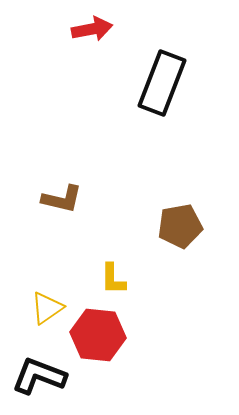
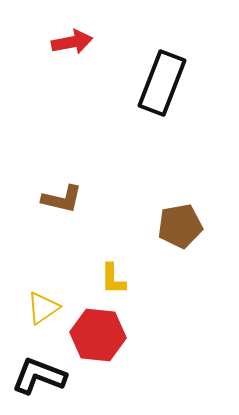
red arrow: moved 20 px left, 13 px down
yellow triangle: moved 4 px left
